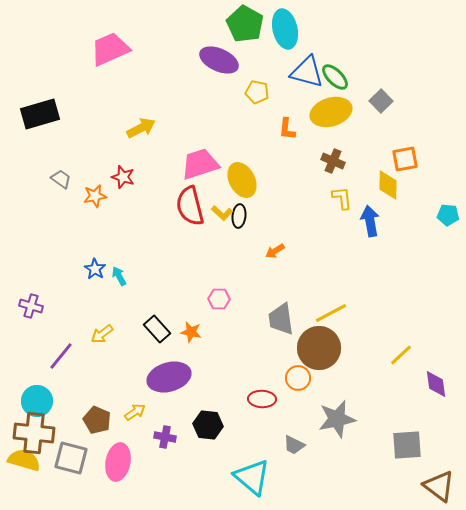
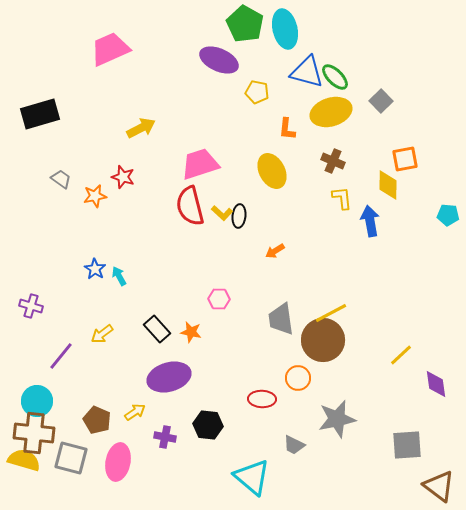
yellow ellipse at (242, 180): moved 30 px right, 9 px up
brown circle at (319, 348): moved 4 px right, 8 px up
